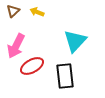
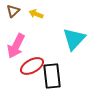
yellow arrow: moved 1 px left, 2 px down
cyan triangle: moved 1 px left, 2 px up
black rectangle: moved 13 px left
